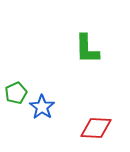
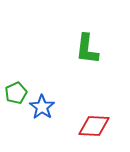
green L-shape: rotated 8 degrees clockwise
red diamond: moved 2 px left, 2 px up
